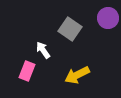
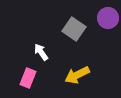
gray square: moved 4 px right
white arrow: moved 2 px left, 2 px down
pink rectangle: moved 1 px right, 7 px down
